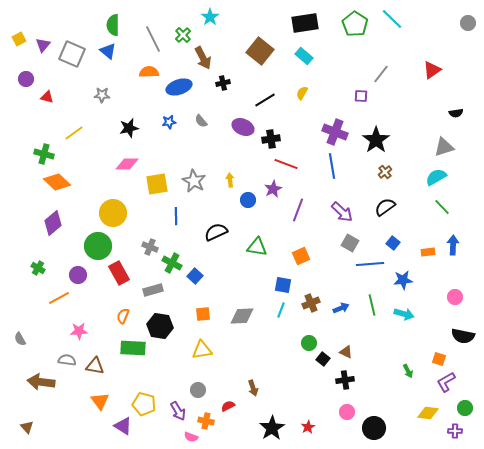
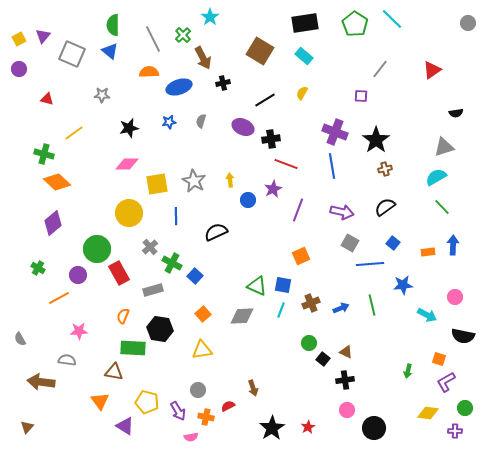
purple triangle at (43, 45): moved 9 px up
blue triangle at (108, 51): moved 2 px right
brown square at (260, 51): rotated 8 degrees counterclockwise
gray line at (381, 74): moved 1 px left, 5 px up
purple circle at (26, 79): moved 7 px left, 10 px up
red triangle at (47, 97): moved 2 px down
gray semicircle at (201, 121): rotated 56 degrees clockwise
brown cross at (385, 172): moved 3 px up; rotated 24 degrees clockwise
purple arrow at (342, 212): rotated 30 degrees counterclockwise
yellow circle at (113, 213): moved 16 px right
green circle at (98, 246): moved 1 px left, 3 px down
gray cross at (150, 247): rotated 28 degrees clockwise
green triangle at (257, 247): moved 39 px down; rotated 15 degrees clockwise
blue star at (403, 280): moved 5 px down
orange square at (203, 314): rotated 35 degrees counterclockwise
cyan arrow at (404, 314): moved 23 px right, 1 px down; rotated 12 degrees clockwise
black hexagon at (160, 326): moved 3 px down
brown triangle at (95, 366): moved 19 px right, 6 px down
green arrow at (408, 371): rotated 40 degrees clockwise
yellow pentagon at (144, 404): moved 3 px right, 2 px up
pink circle at (347, 412): moved 2 px up
orange cross at (206, 421): moved 4 px up
purple triangle at (123, 426): moved 2 px right
brown triangle at (27, 427): rotated 24 degrees clockwise
pink semicircle at (191, 437): rotated 32 degrees counterclockwise
